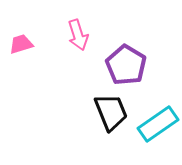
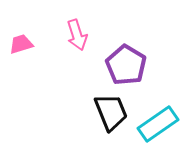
pink arrow: moved 1 px left
